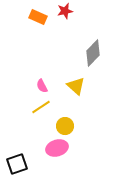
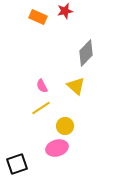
gray diamond: moved 7 px left
yellow line: moved 1 px down
